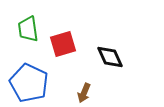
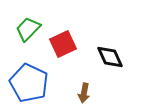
green trapezoid: rotated 52 degrees clockwise
red square: rotated 8 degrees counterclockwise
brown arrow: rotated 12 degrees counterclockwise
